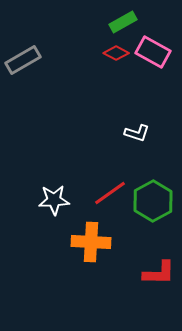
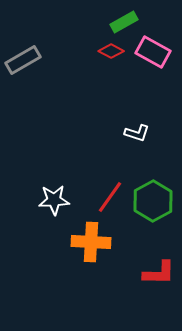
green rectangle: moved 1 px right
red diamond: moved 5 px left, 2 px up
red line: moved 4 px down; rotated 20 degrees counterclockwise
